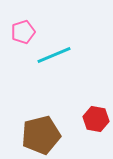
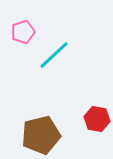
cyan line: rotated 20 degrees counterclockwise
red hexagon: moved 1 px right
